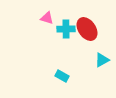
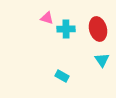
red ellipse: moved 11 px right; rotated 20 degrees clockwise
cyan triangle: rotated 35 degrees counterclockwise
